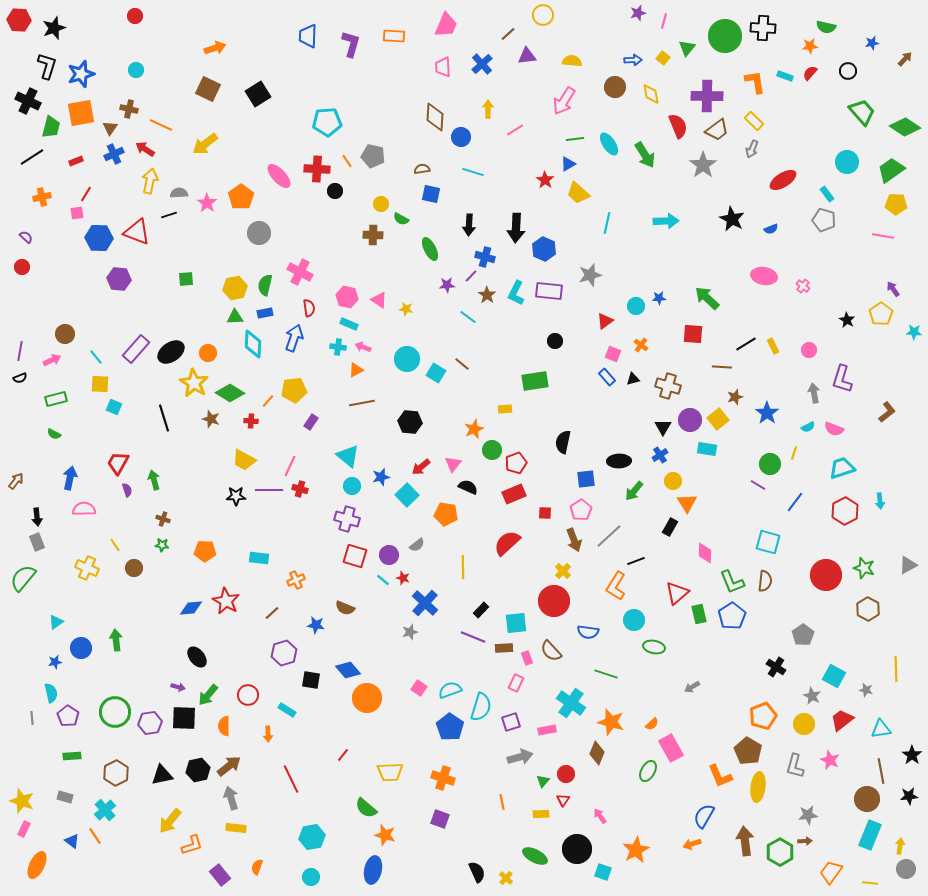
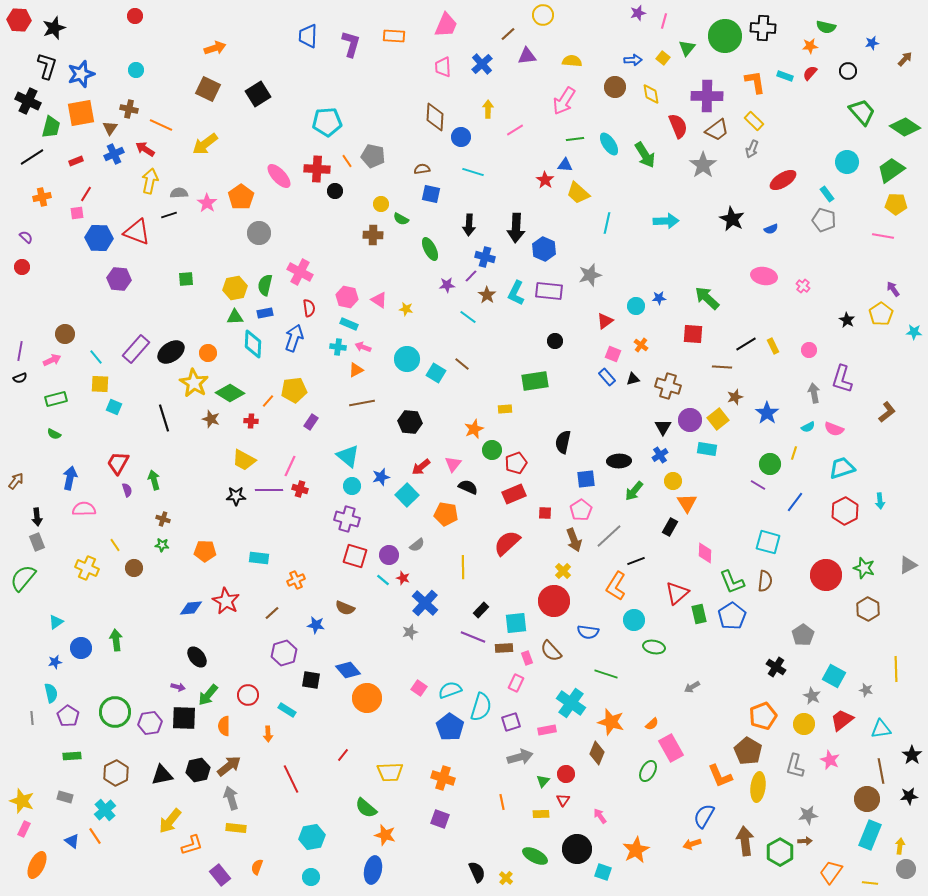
blue triangle at (568, 164): moved 3 px left, 1 px down; rotated 35 degrees clockwise
